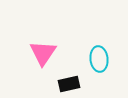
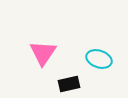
cyan ellipse: rotated 65 degrees counterclockwise
